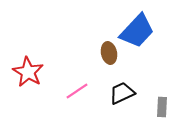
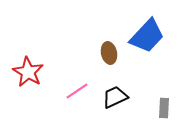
blue trapezoid: moved 10 px right, 5 px down
black trapezoid: moved 7 px left, 4 px down
gray rectangle: moved 2 px right, 1 px down
